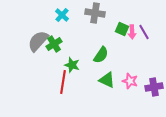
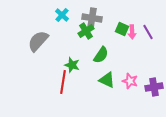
gray cross: moved 3 px left, 5 px down
purple line: moved 4 px right
green cross: moved 32 px right, 13 px up
